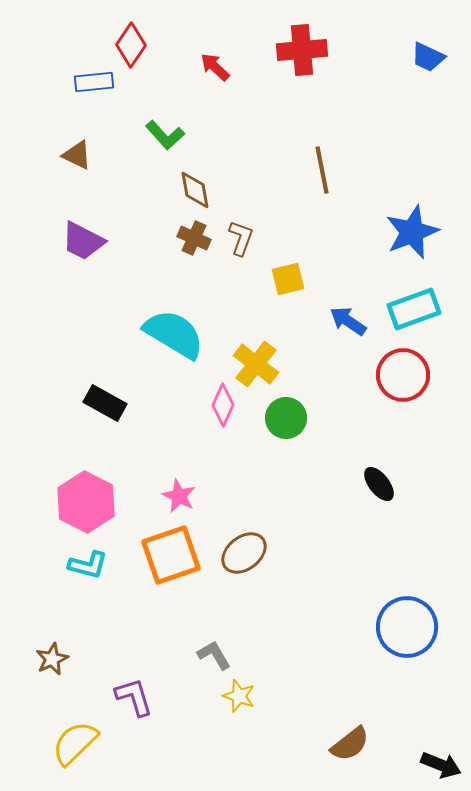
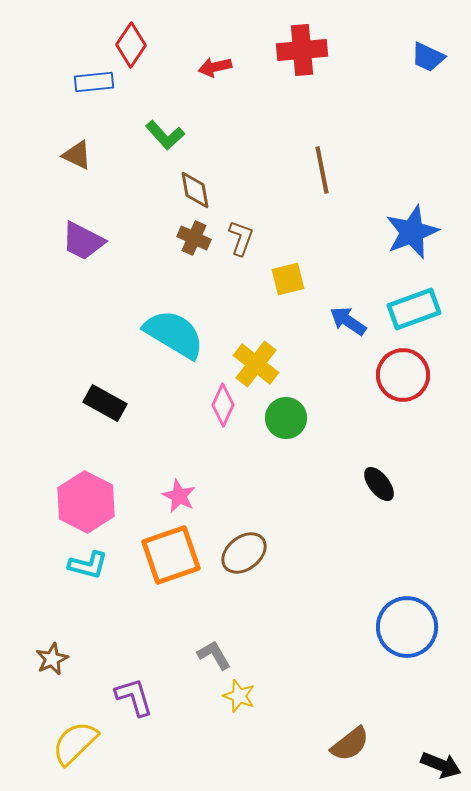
red arrow: rotated 56 degrees counterclockwise
